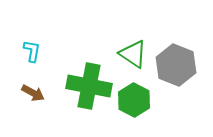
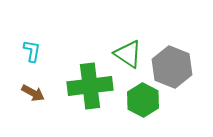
green triangle: moved 5 px left
gray hexagon: moved 4 px left, 2 px down
green cross: moved 1 px right; rotated 18 degrees counterclockwise
green hexagon: moved 9 px right
